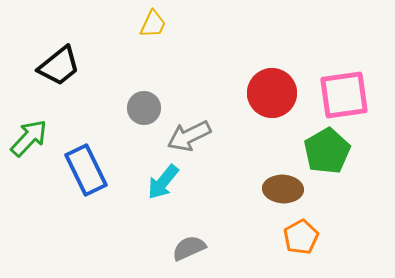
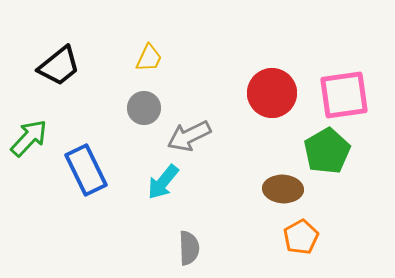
yellow trapezoid: moved 4 px left, 34 px down
gray semicircle: rotated 112 degrees clockwise
